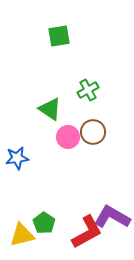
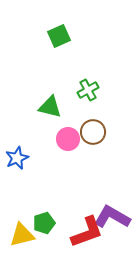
green square: rotated 15 degrees counterclockwise
green triangle: moved 2 px up; rotated 20 degrees counterclockwise
pink circle: moved 2 px down
blue star: rotated 15 degrees counterclockwise
green pentagon: rotated 20 degrees clockwise
red L-shape: rotated 9 degrees clockwise
